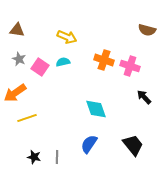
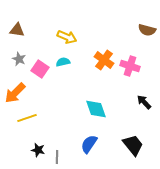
orange cross: rotated 18 degrees clockwise
pink square: moved 2 px down
orange arrow: rotated 10 degrees counterclockwise
black arrow: moved 5 px down
black star: moved 4 px right, 7 px up
